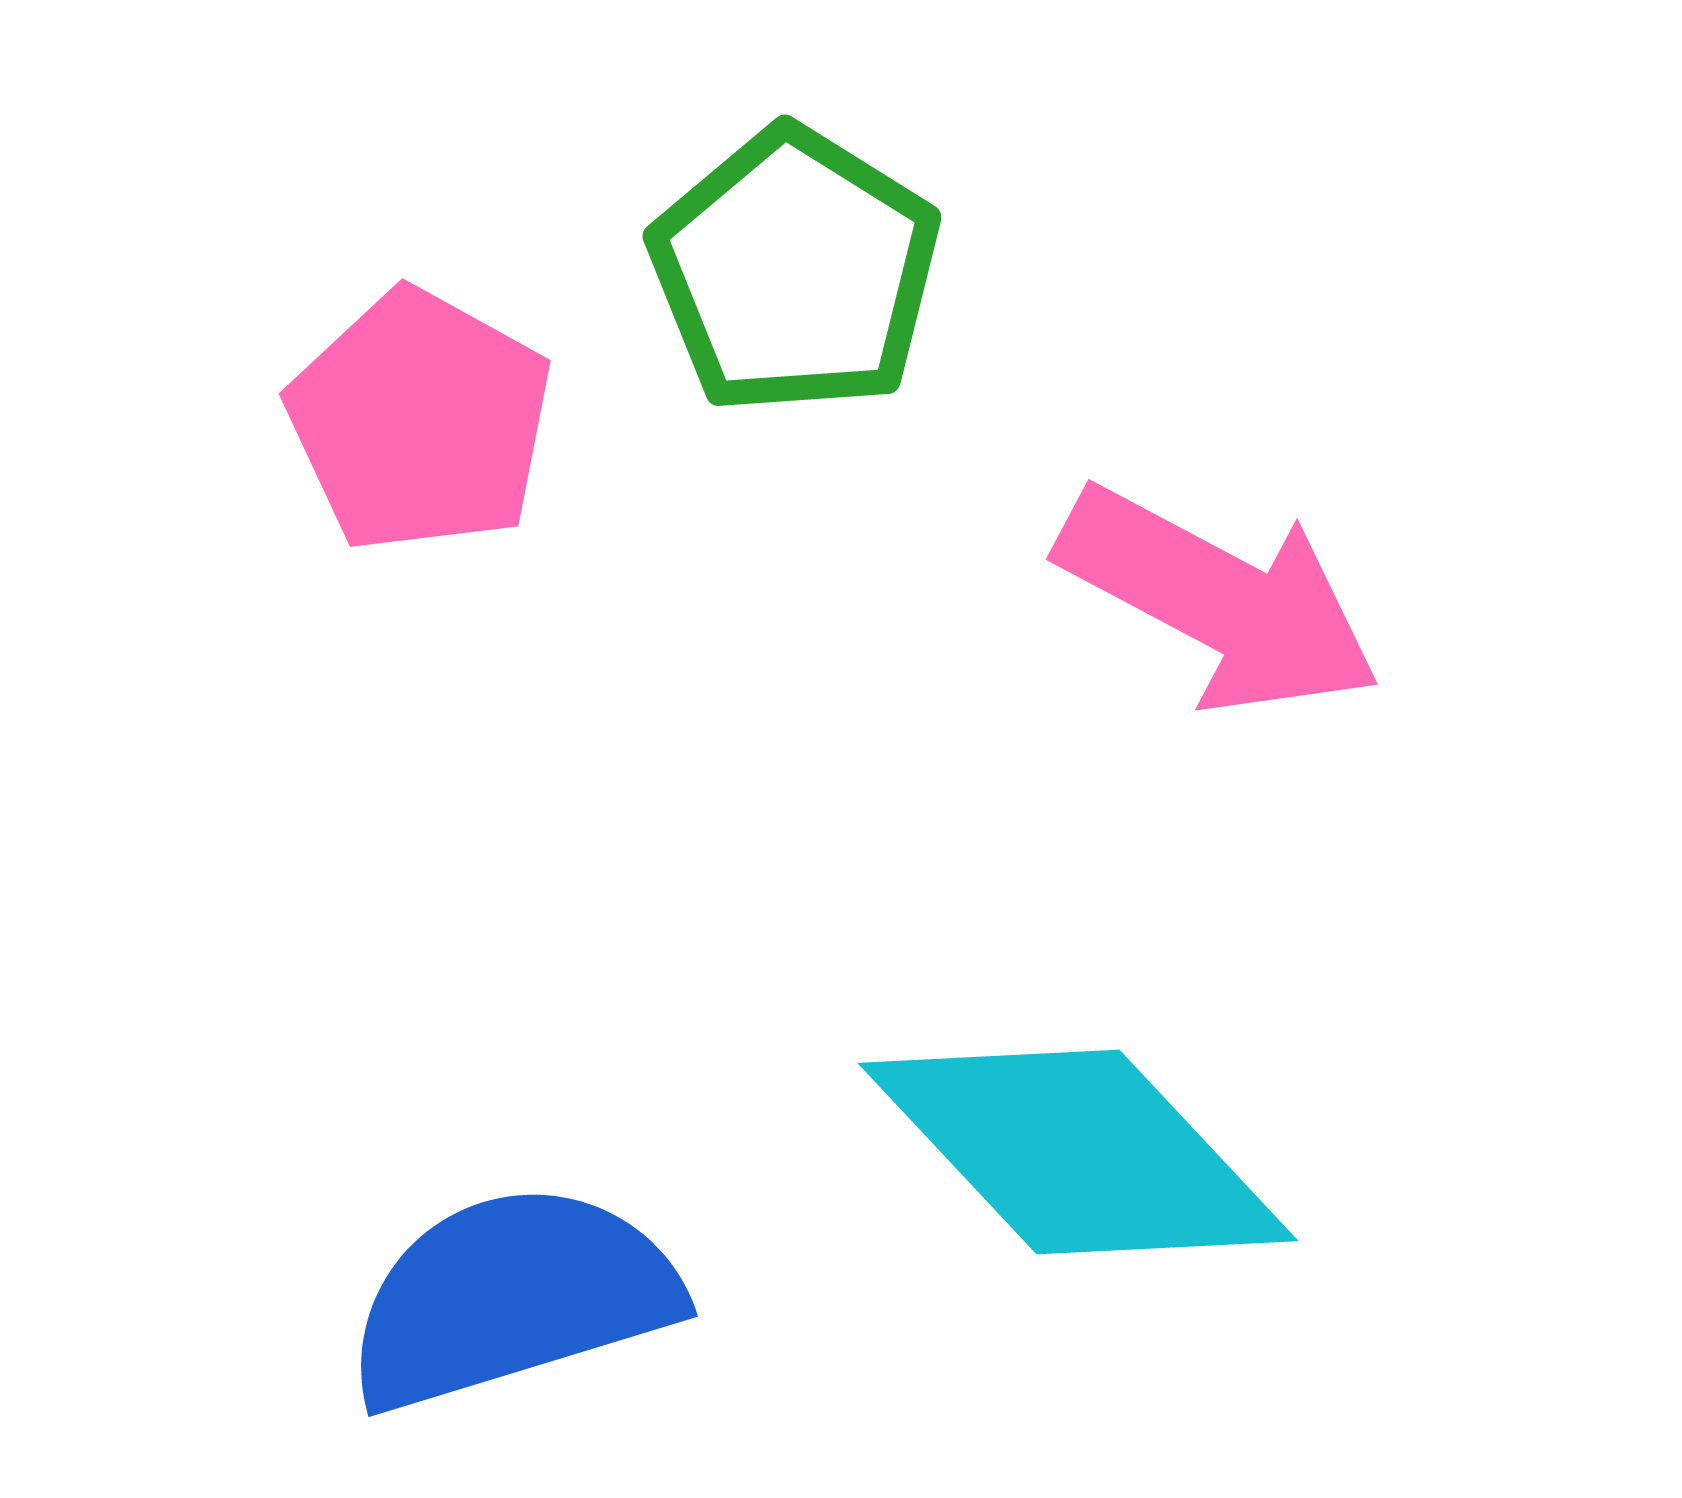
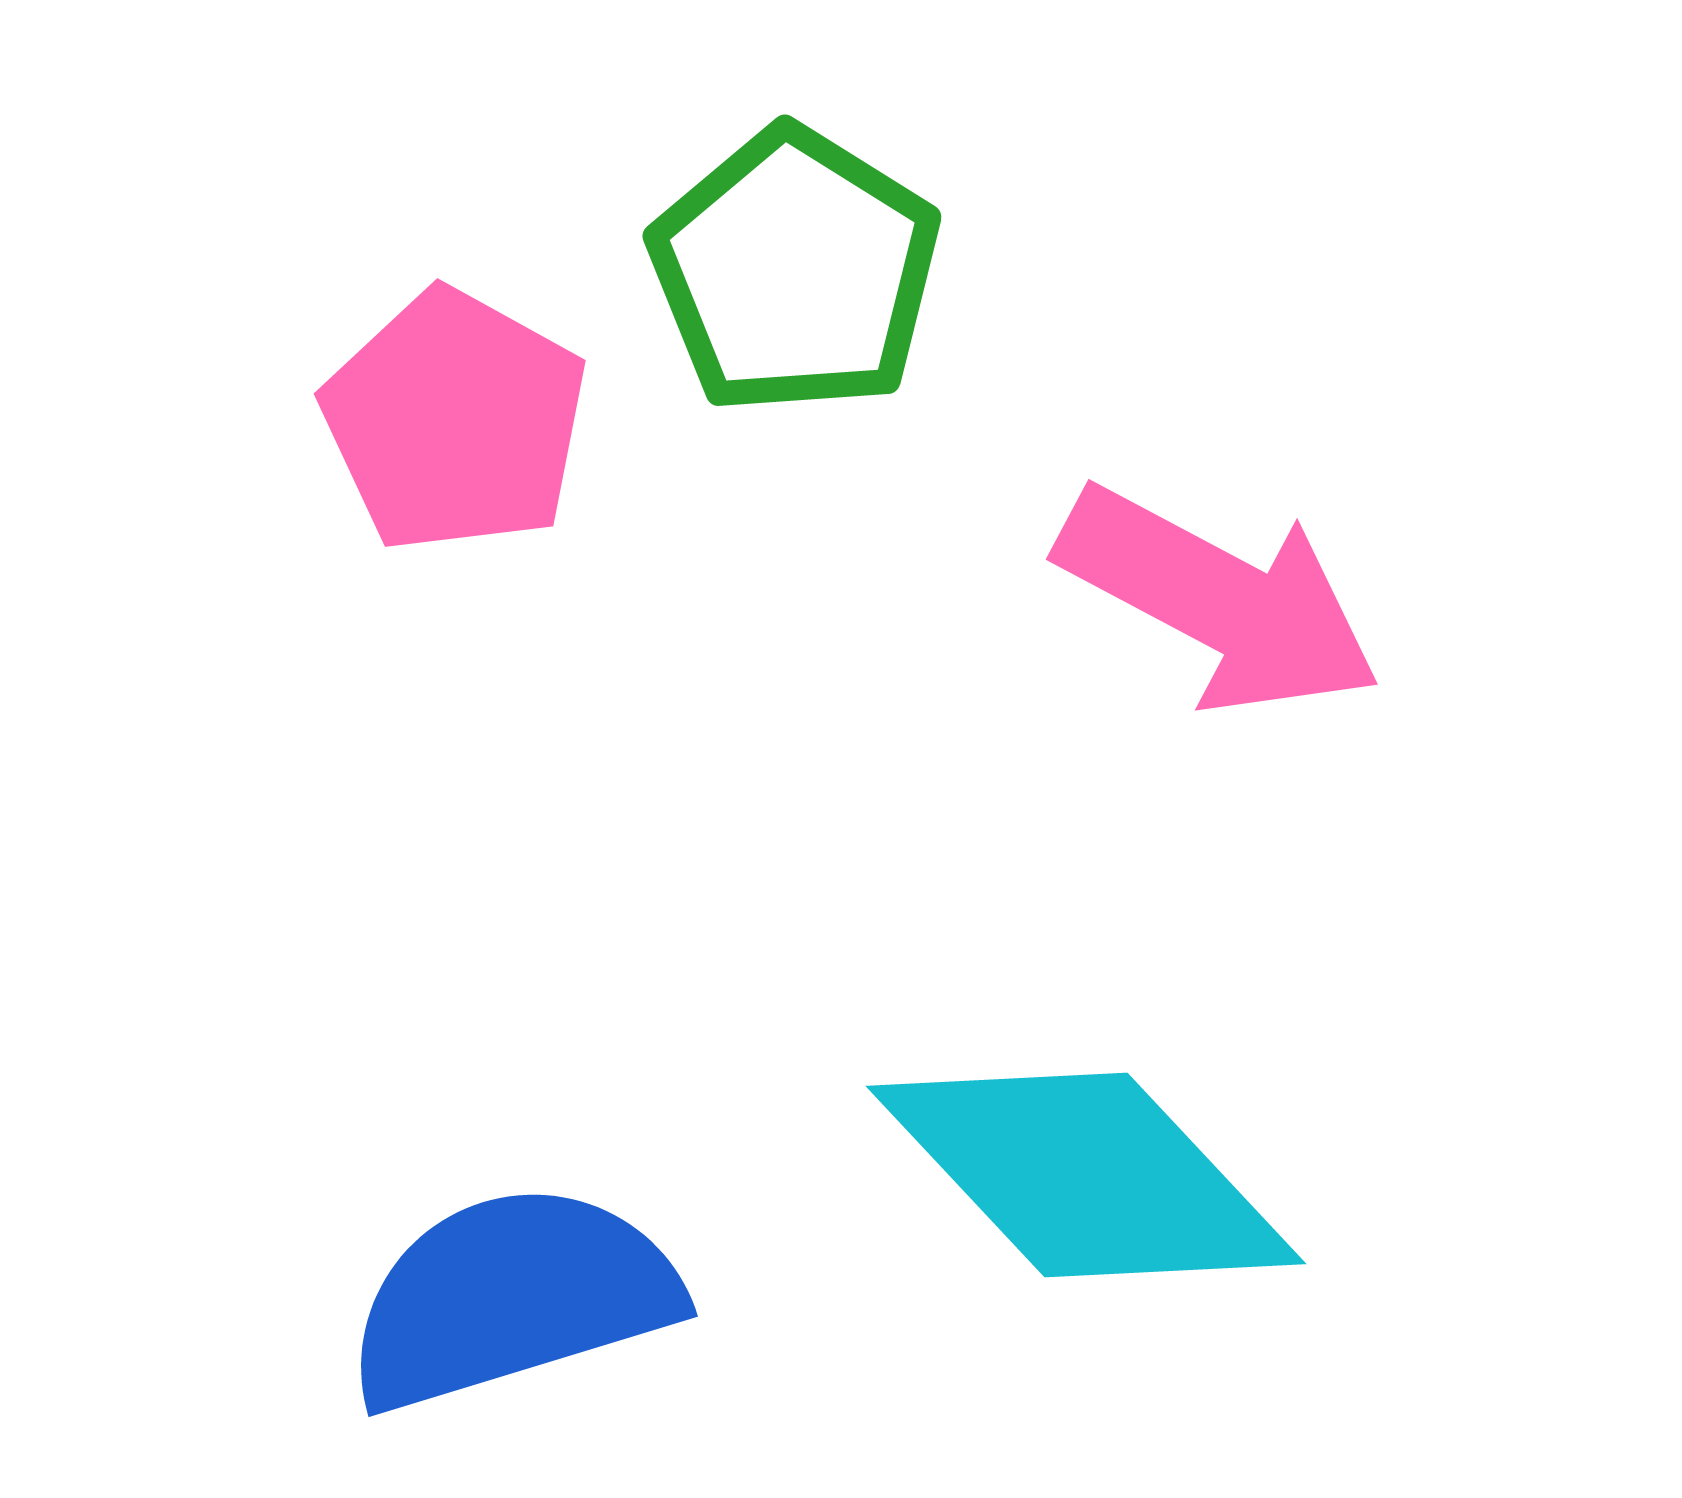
pink pentagon: moved 35 px right
cyan diamond: moved 8 px right, 23 px down
